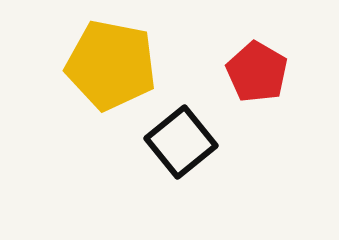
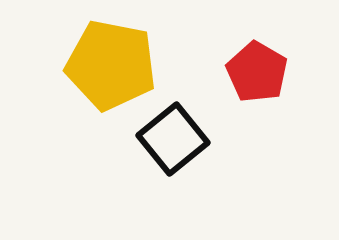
black square: moved 8 px left, 3 px up
